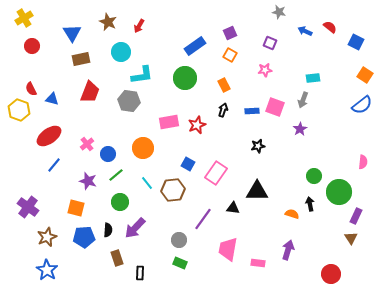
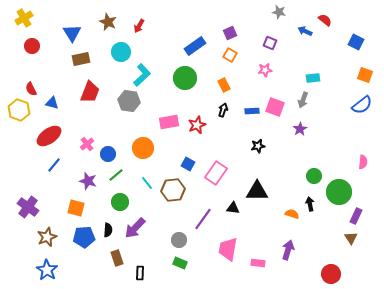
red semicircle at (330, 27): moved 5 px left, 7 px up
cyan L-shape at (142, 75): rotated 35 degrees counterclockwise
orange square at (365, 75): rotated 14 degrees counterclockwise
blue triangle at (52, 99): moved 4 px down
